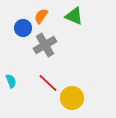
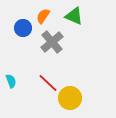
orange semicircle: moved 2 px right
gray cross: moved 7 px right, 3 px up; rotated 10 degrees counterclockwise
yellow circle: moved 2 px left
